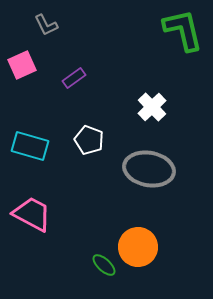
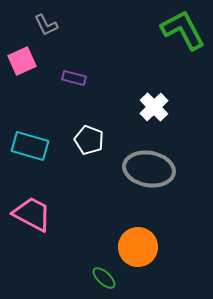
green L-shape: rotated 15 degrees counterclockwise
pink square: moved 4 px up
purple rectangle: rotated 50 degrees clockwise
white cross: moved 2 px right
green ellipse: moved 13 px down
